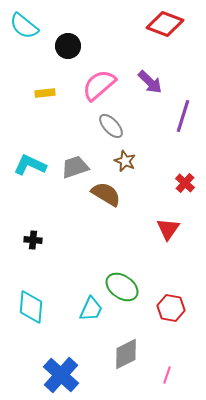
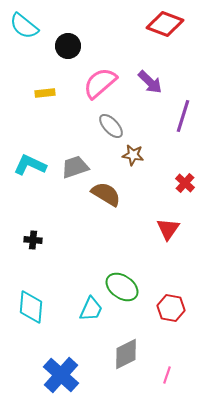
pink semicircle: moved 1 px right, 2 px up
brown star: moved 8 px right, 6 px up; rotated 15 degrees counterclockwise
